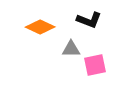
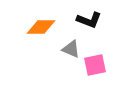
orange diamond: moved 1 px right; rotated 24 degrees counterclockwise
gray triangle: rotated 24 degrees clockwise
